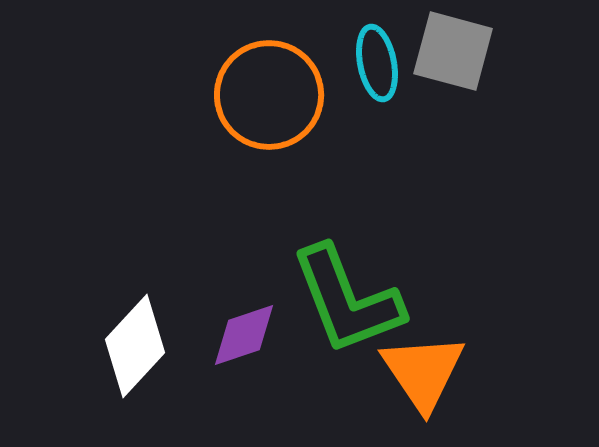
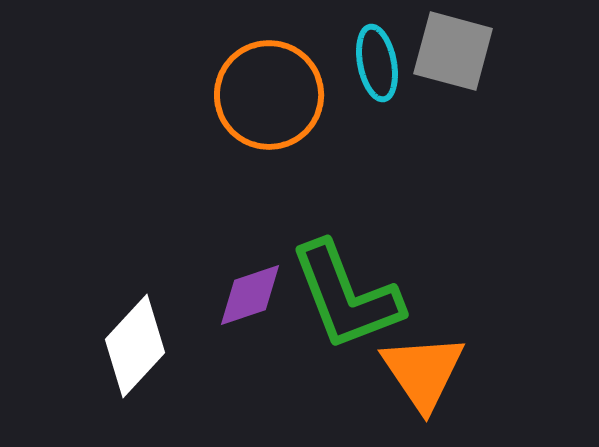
green L-shape: moved 1 px left, 4 px up
purple diamond: moved 6 px right, 40 px up
